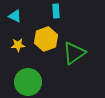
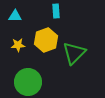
cyan triangle: rotated 24 degrees counterclockwise
yellow hexagon: moved 1 px down
green triangle: rotated 10 degrees counterclockwise
